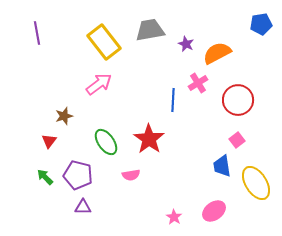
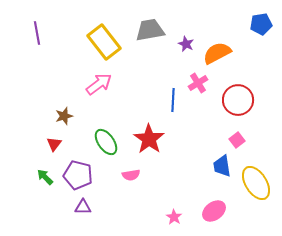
red triangle: moved 5 px right, 3 px down
